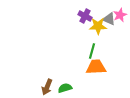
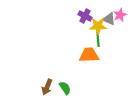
green line: moved 6 px right, 12 px up; rotated 21 degrees counterclockwise
orange trapezoid: moved 7 px left, 12 px up
green semicircle: rotated 72 degrees clockwise
